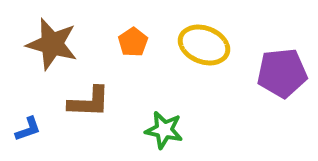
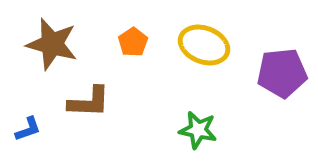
green star: moved 34 px right
